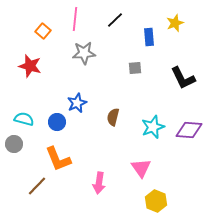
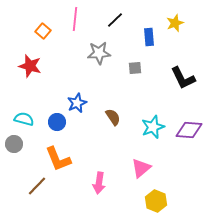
gray star: moved 15 px right
brown semicircle: rotated 132 degrees clockwise
pink triangle: rotated 25 degrees clockwise
